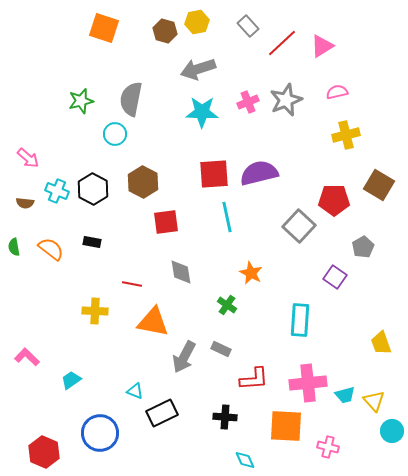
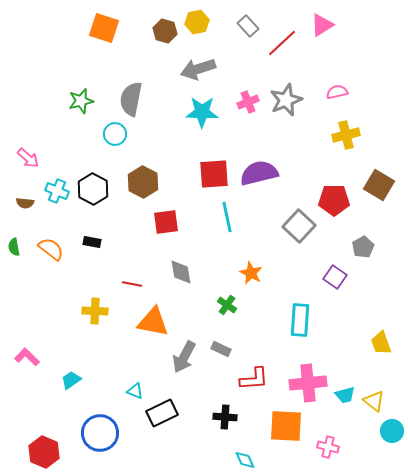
pink triangle at (322, 46): moved 21 px up
yellow triangle at (374, 401): rotated 10 degrees counterclockwise
